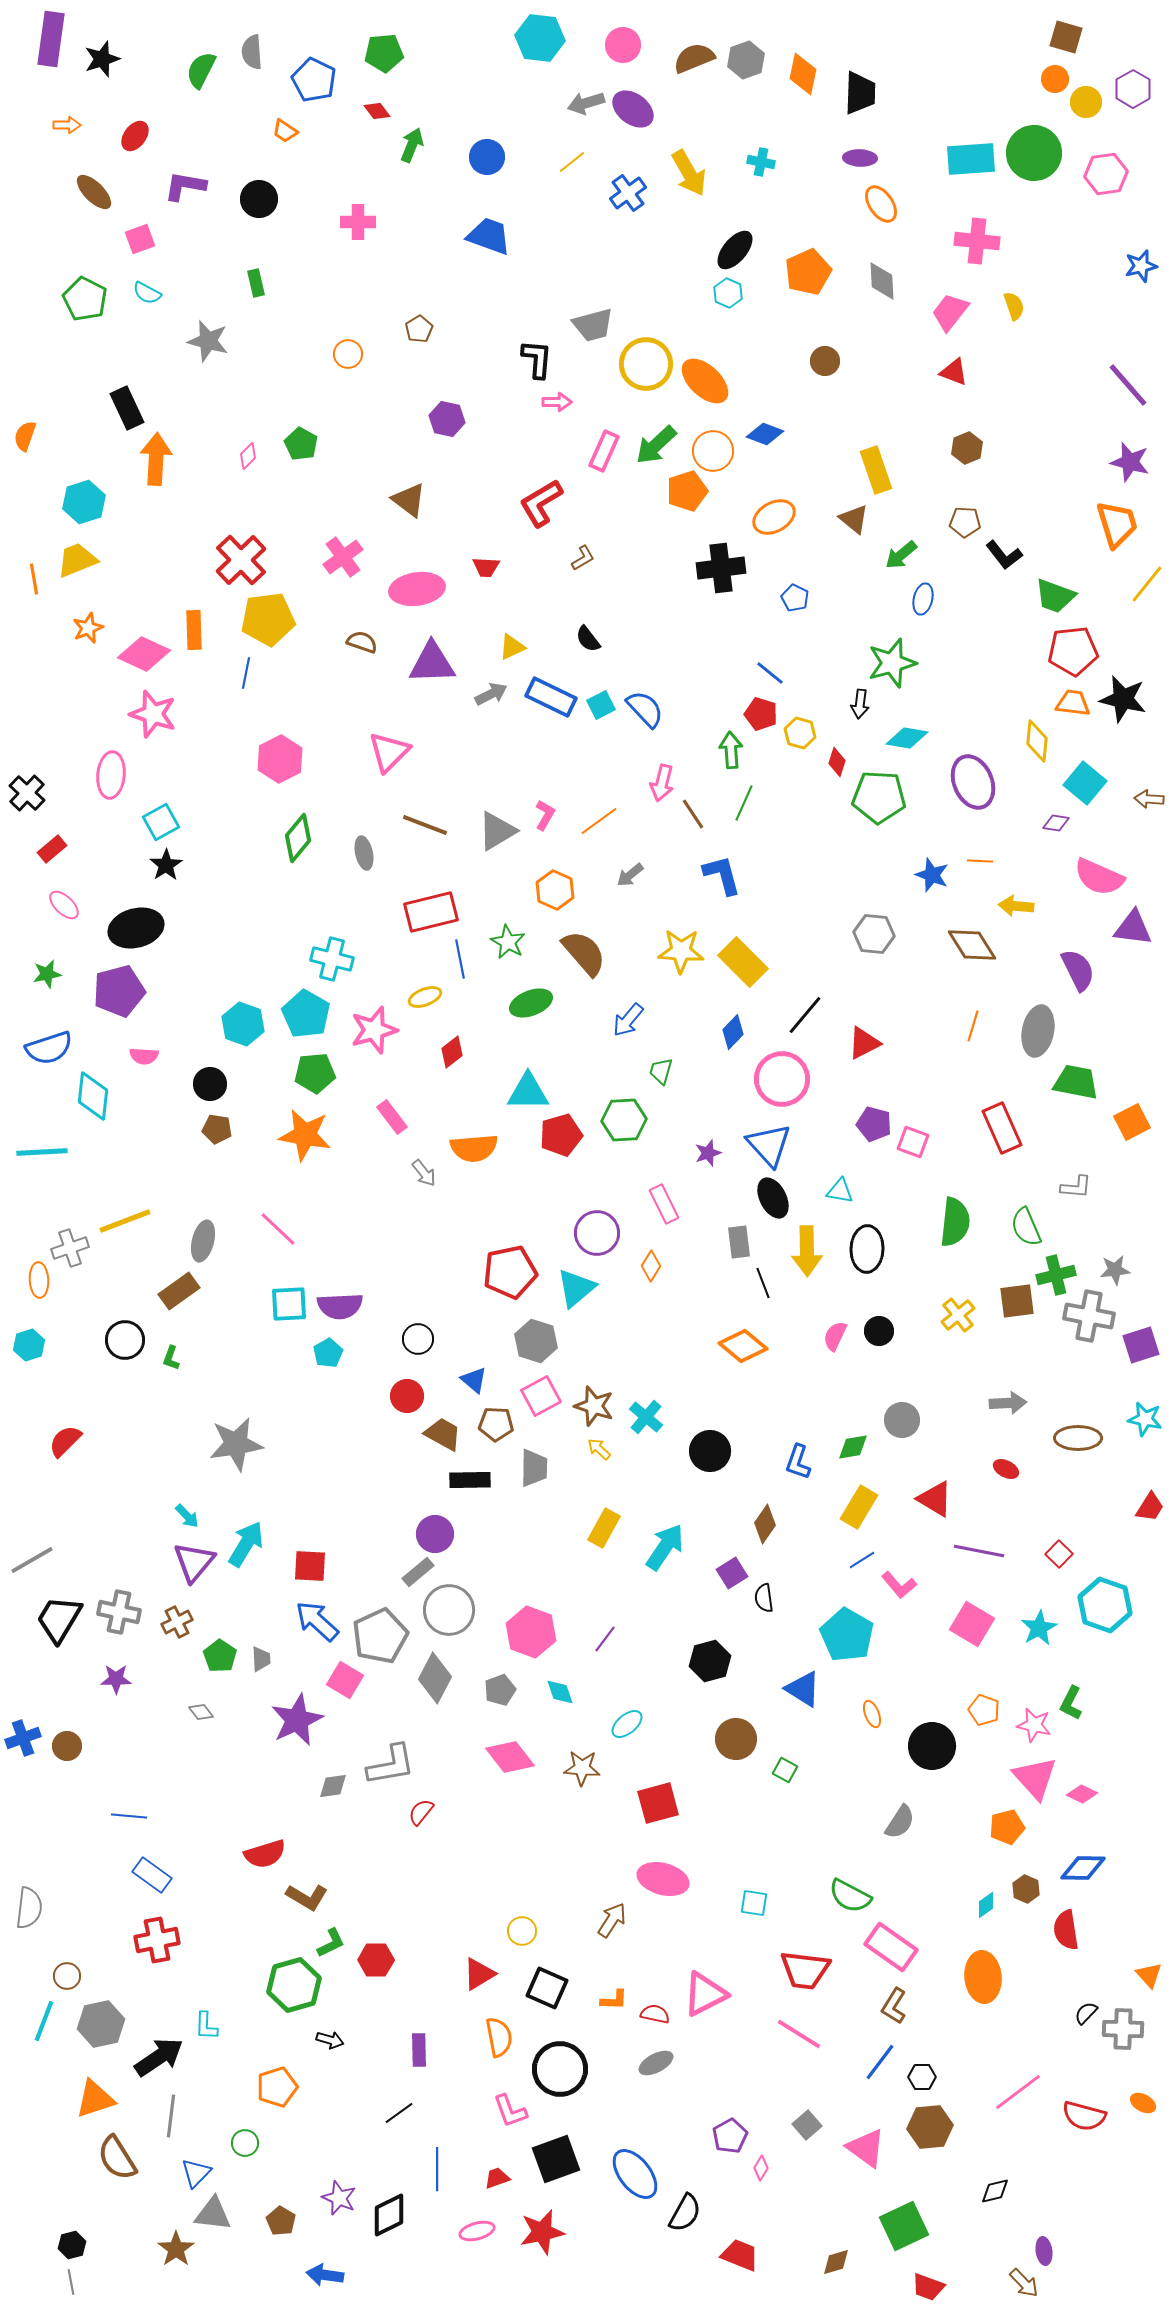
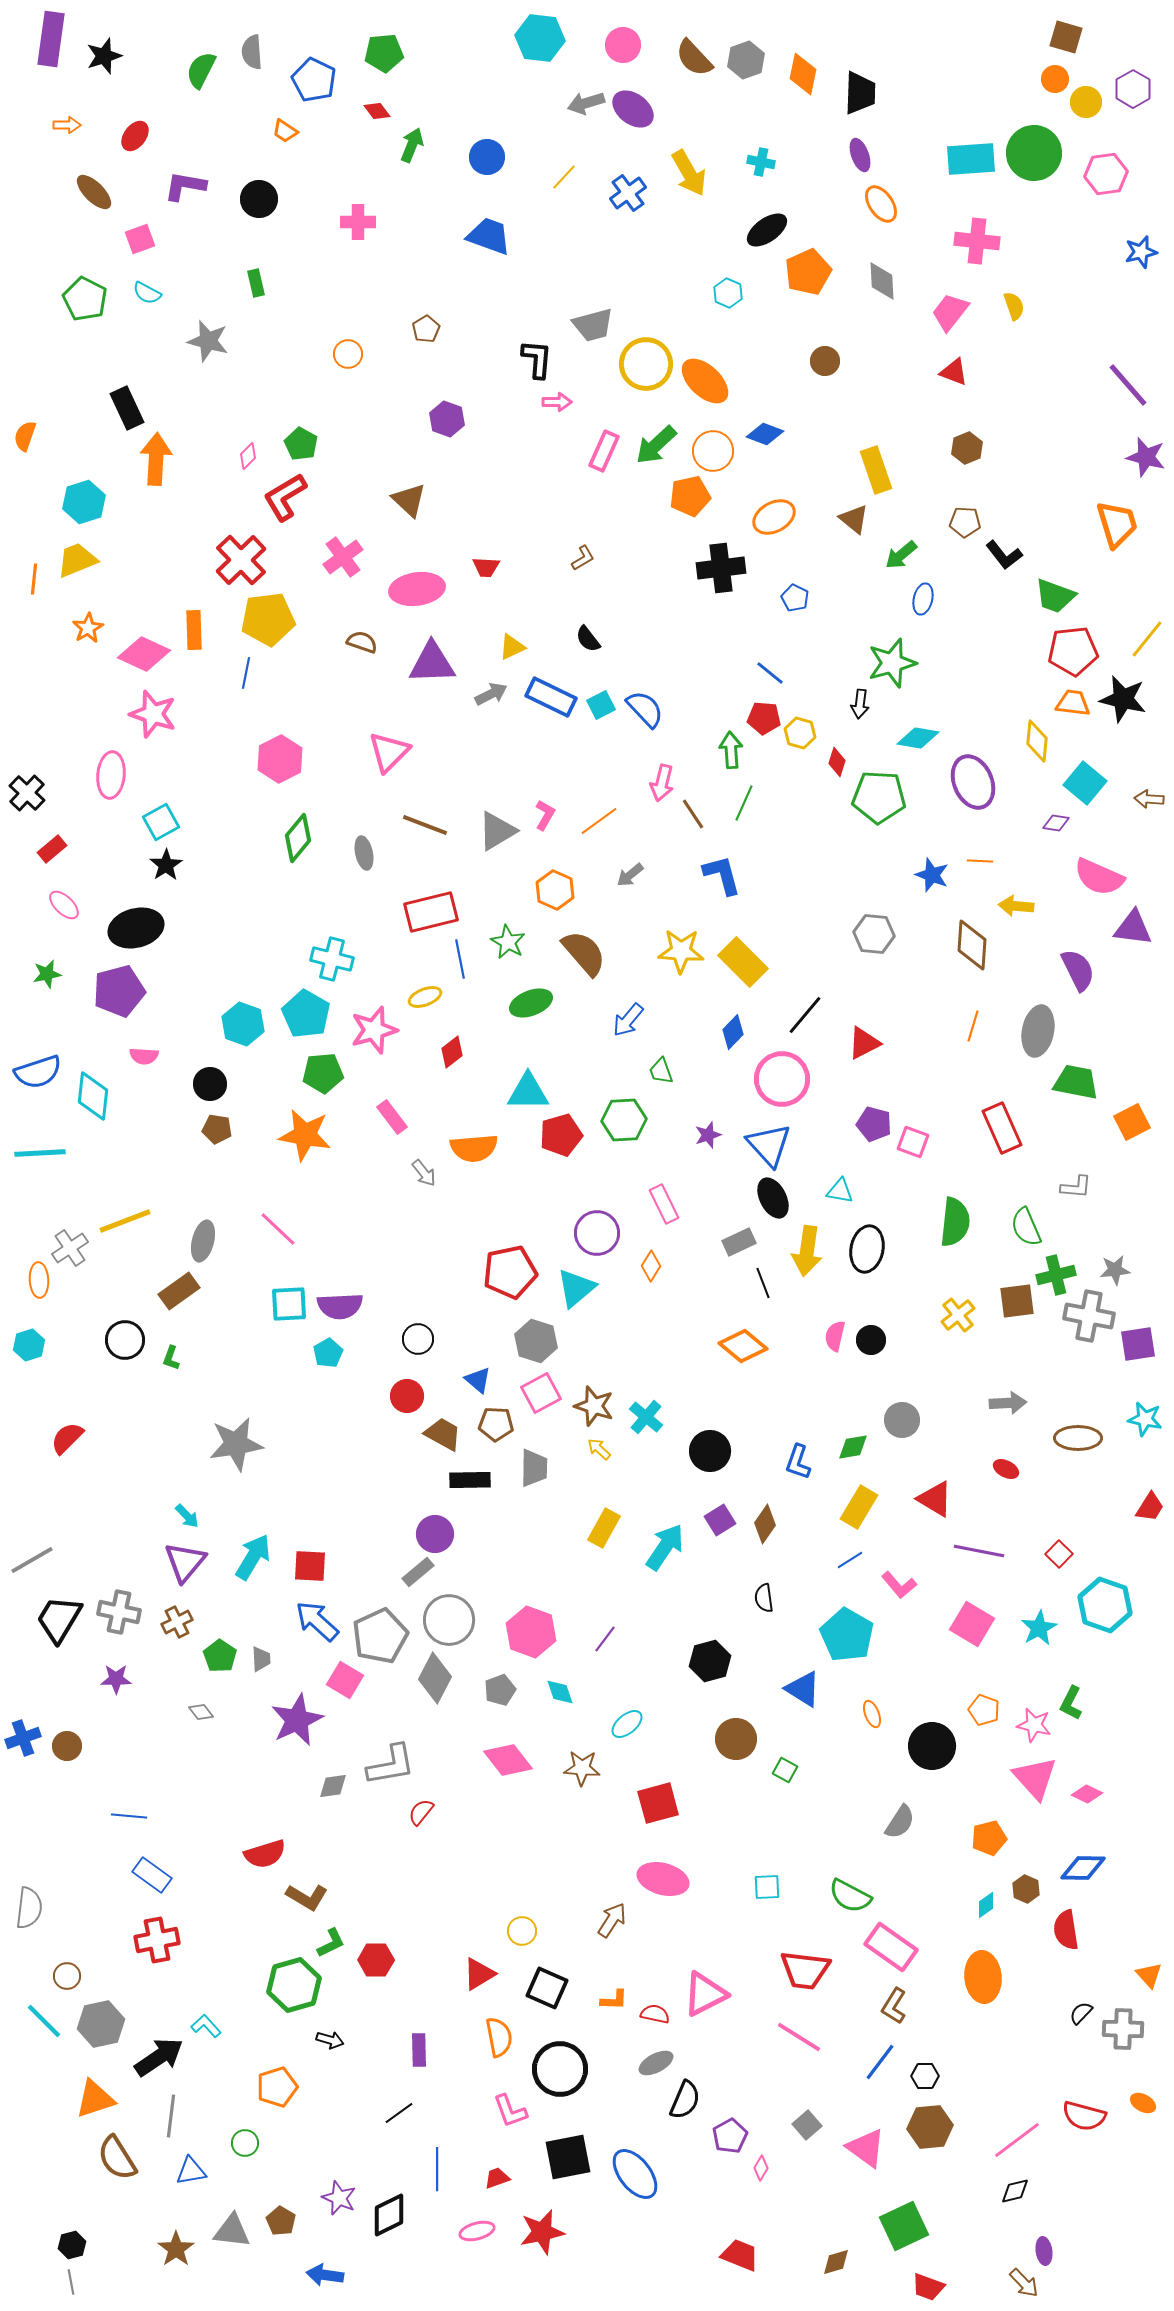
brown semicircle at (694, 58): rotated 111 degrees counterclockwise
black star at (102, 59): moved 2 px right, 3 px up
purple ellipse at (860, 158): moved 3 px up; rotated 68 degrees clockwise
yellow line at (572, 162): moved 8 px left, 15 px down; rotated 8 degrees counterclockwise
black ellipse at (735, 250): moved 32 px right, 20 px up; rotated 15 degrees clockwise
blue star at (1141, 266): moved 14 px up
brown pentagon at (419, 329): moved 7 px right
purple hexagon at (447, 419): rotated 8 degrees clockwise
purple star at (1130, 462): moved 16 px right, 5 px up
orange pentagon at (687, 491): moved 3 px right, 5 px down; rotated 6 degrees clockwise
brown triangle at (409, 500): rotated 6 degrees clockwise
red L-shape at (541, 503): moved 256 px left, 6 px up
orange line at (34, 579): rotated 16 degrees clockwise
yellow line at (1147, 584): moved 55 px down
orange star at (88, 628): rotated 8 degrees counterclockwise
red pentagon at (761, 714): moved 3 px right, 4 px down; rotated 12 degrees counterclockwise
cyan diamond at (907, 738): moved 11 px right
brown diamond at (972, 945): rotated 36 degrees clockwise
blue semicircle at (49, 1048): moved 11 px left, 24 px down
green trapezoid at (661, 1071): rotated 36 degrees counterclockwise
green pentagon at (315, 1073): moved 8 px right
cyan line at (42, 1152): moved 2 px left, 1 px down
purple star at (708, 1153): moved 18 px up
gray rectangle at (739, 1242): rotated 72 degrees clockwise
gray cross at (70, 1248): rotated 15 degrees counterclockwise
black ellipse at (867, 1249): rotated 9 degrees clockwise
yellow arrow at (807, 1251): rotated 9 degrees clockwise
black circle at (879, 1331): moved 8 px left, 9 px down
pink semicircle at (835, 1336): rotated 12 degrees counterclockwise
purple square at (1141, 1345): moved 3 px left, 1 px up; rotated 9 degrees clockwise
blue triangle at (474, 1380): moved 4 px right
pink square at (541, 1396): moved 3 px up
red semicircle at (65, 1441): moved 2 px right, 3 px up
cyan arrow at (246, 1544): moved 7 px right, 13 px down
blue line at (862, 1560): moved 12 px left
purple triangle at (194, 1562): moved 9 px left
purple square at (732, 1573): moved 12 px left, 53 px up
gray circle at (449, 1610): moved 10 px down
pink diamond at (510, 1757): moved 2 px left, 3 px down
pink diamond at (1082, 1794): moved 5 px right
orange pentagon at (1007, 1827): moved 18 px left, 11 px down
cyan square at (754, 1903): moved 13 px right, 16 px up; rotated 12 degrees counterclockwise
black semicircle at (1086, 2013): moved 5 px left
cyan line at (44, 2021): rotated 66 degrees counterclockwise
cyan L-shape at (206, 2026): rotated 136 degrees clockwise
pink line at (799, 2034): moved 3 px down
black hexagon at (922, 2077): moved 3 px right, 1 px up
pink line at (1018, 2092): moved 1 px left, 48 px down
black square at (556, 2159): moved 12 px right, 2 px up; rotated 9 degrees clockwise
blue triangle at (196, 2173): moved 5 px left, 2 px up; rotated 36 degrees clockwise
black diamond at (995, 2191): moved 20 px right
black semicircle at (685, 2213): moved 113 px up; rotated 6 degrees counterclockwise
gray triangle at (213, 2214): moved 19 px right, 17 px down
